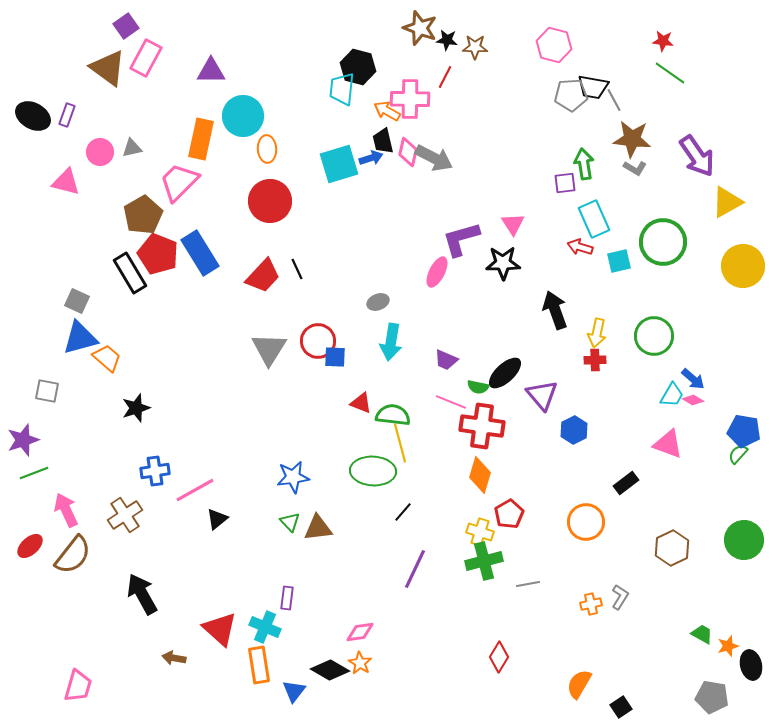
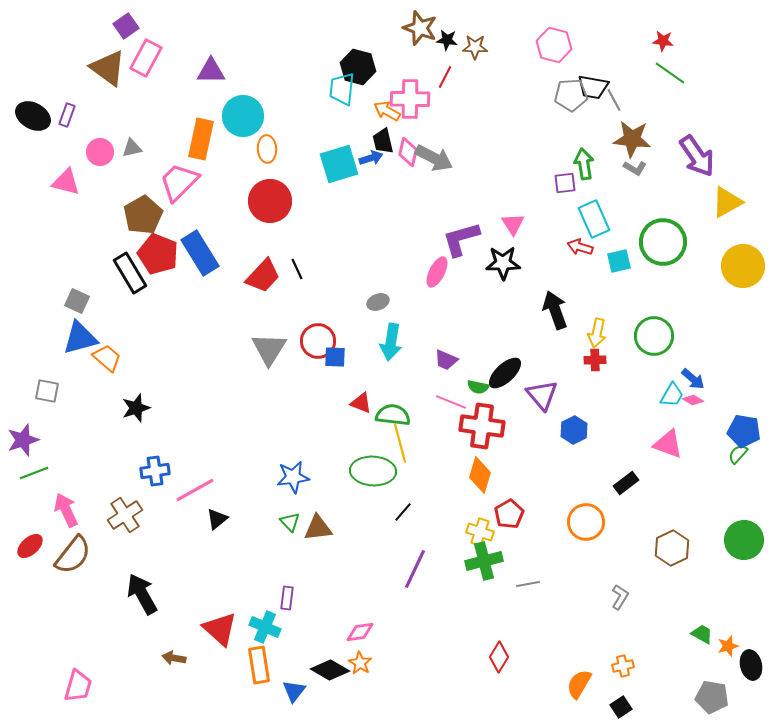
orange cross at (591, 604): moved 32 px right, 62 px down
